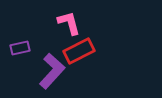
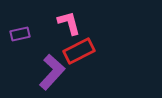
purple rectangle: moved 14 px up
purple L-shape: moved 1 px down
